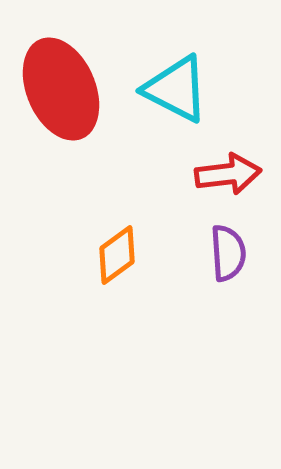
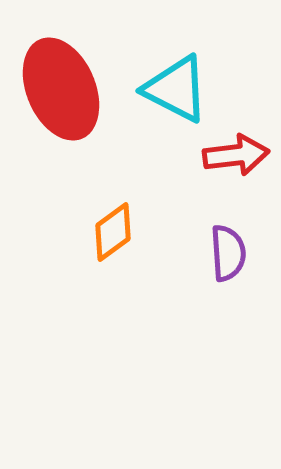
red arrow: moved 8 px right, 19 px up
orange diamond: moved 4 px left, 23 px up
